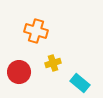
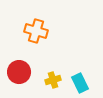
yellow cross: moved 17 px down
cyan rectangle: rotated 24 degrees clockwise
